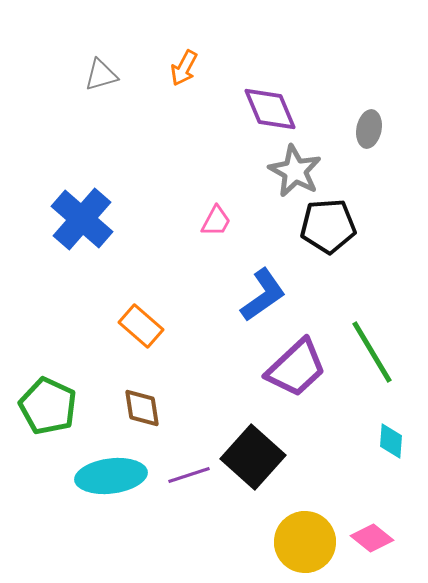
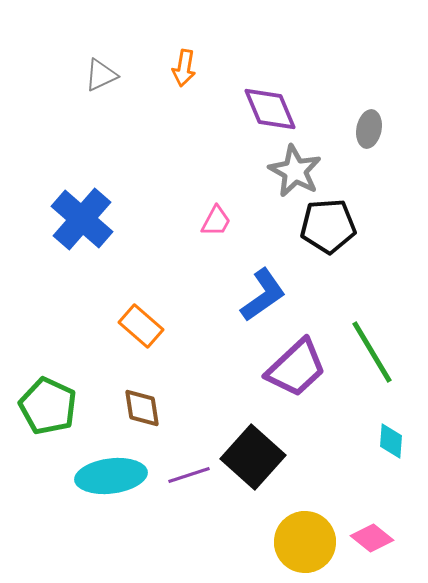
orange arrow: rotated 18 degrees counterclockwise
gray triangle: rotated 9 degrees counterclockwise
